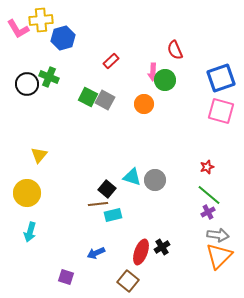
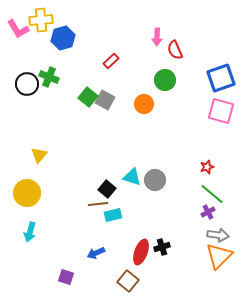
pink arrow: moved 4 px right, 35 px up
green square: rotated 12 degrees clockwise
green line: moved 3 px right, 1 px up
black cross: rotated 14 degrees clockwise
